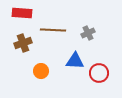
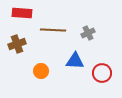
brown cross: moved 6 px left, 1 px down
red circle: moved 3 px right
